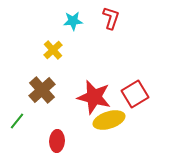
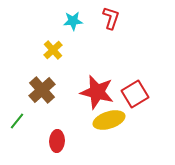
red star: moved 3 px right, 5 px up
